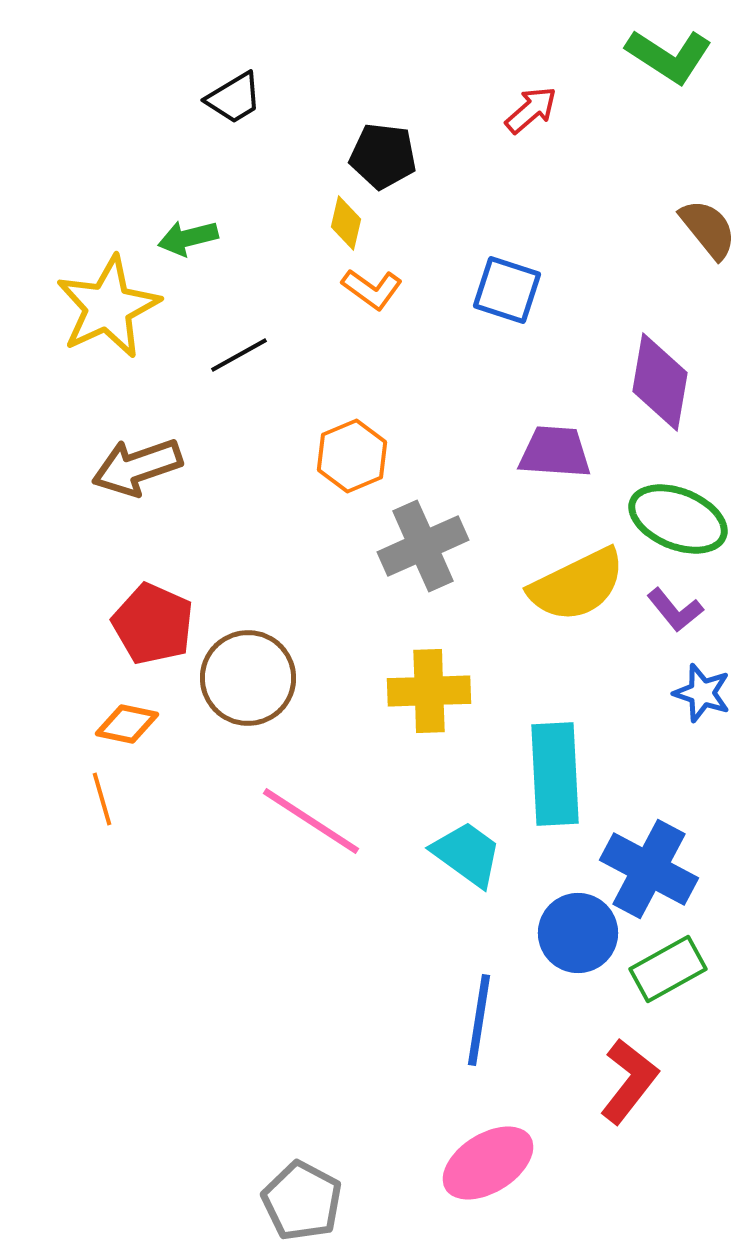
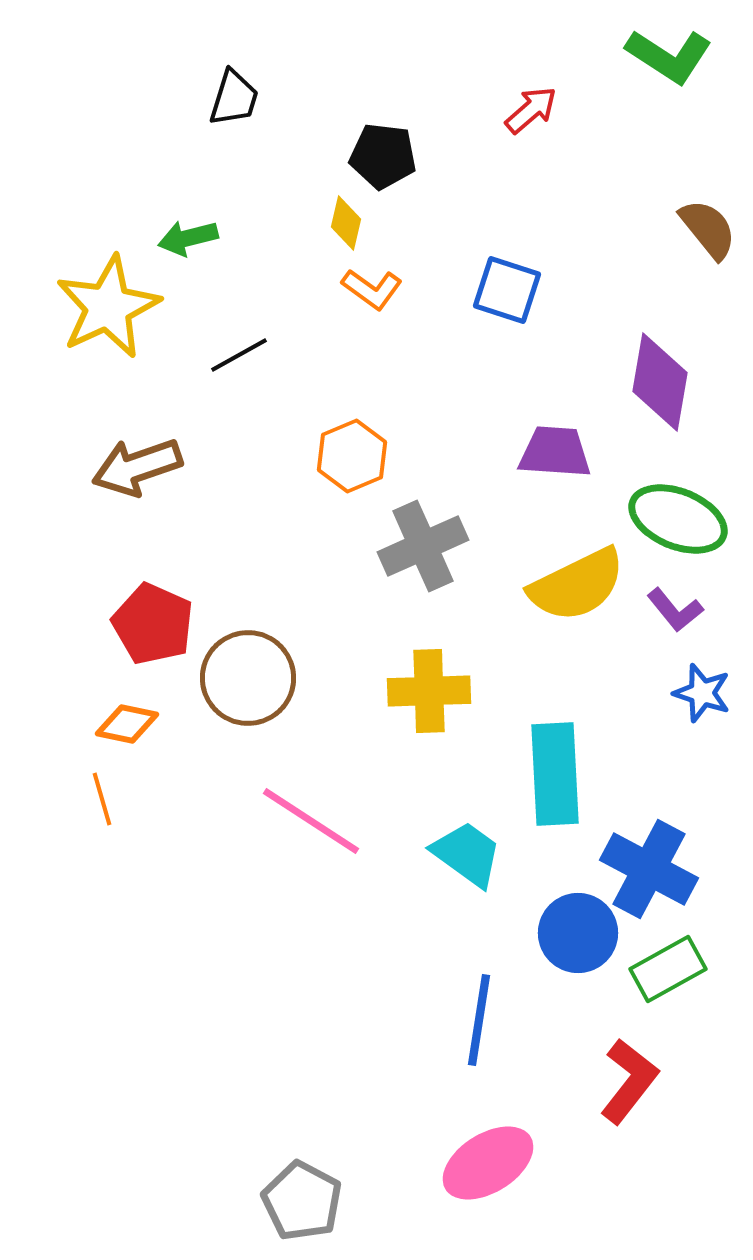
black trapezoid: rotated 42 degrees counterclockwise
